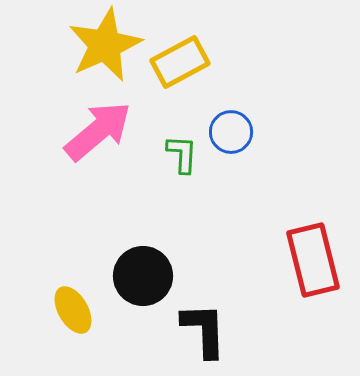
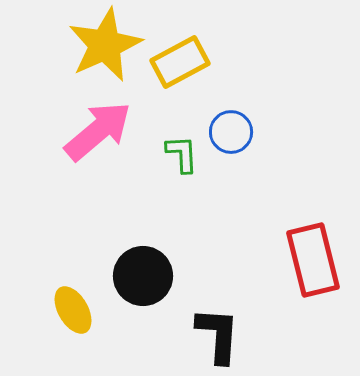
green L-shape: rotated 6 degrees counterclockwise
black L-shape: moved 14 px right, 5 px down; rotated 6 degrees clockwise
